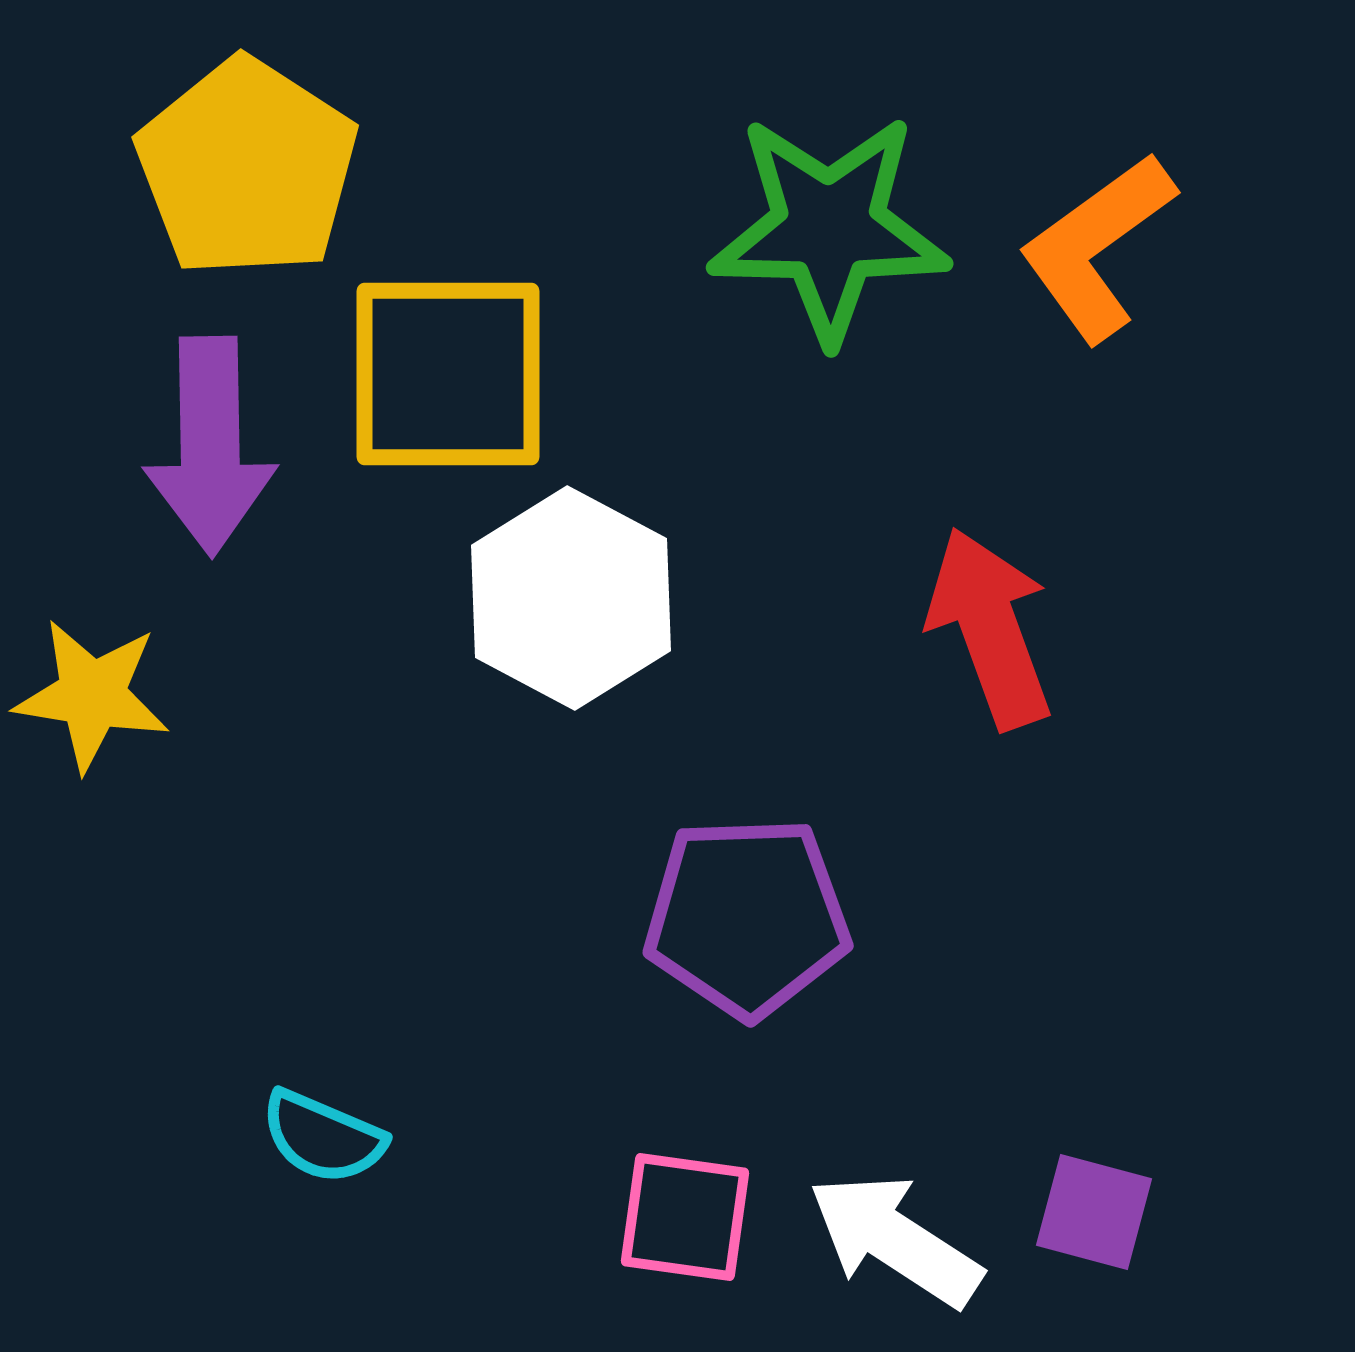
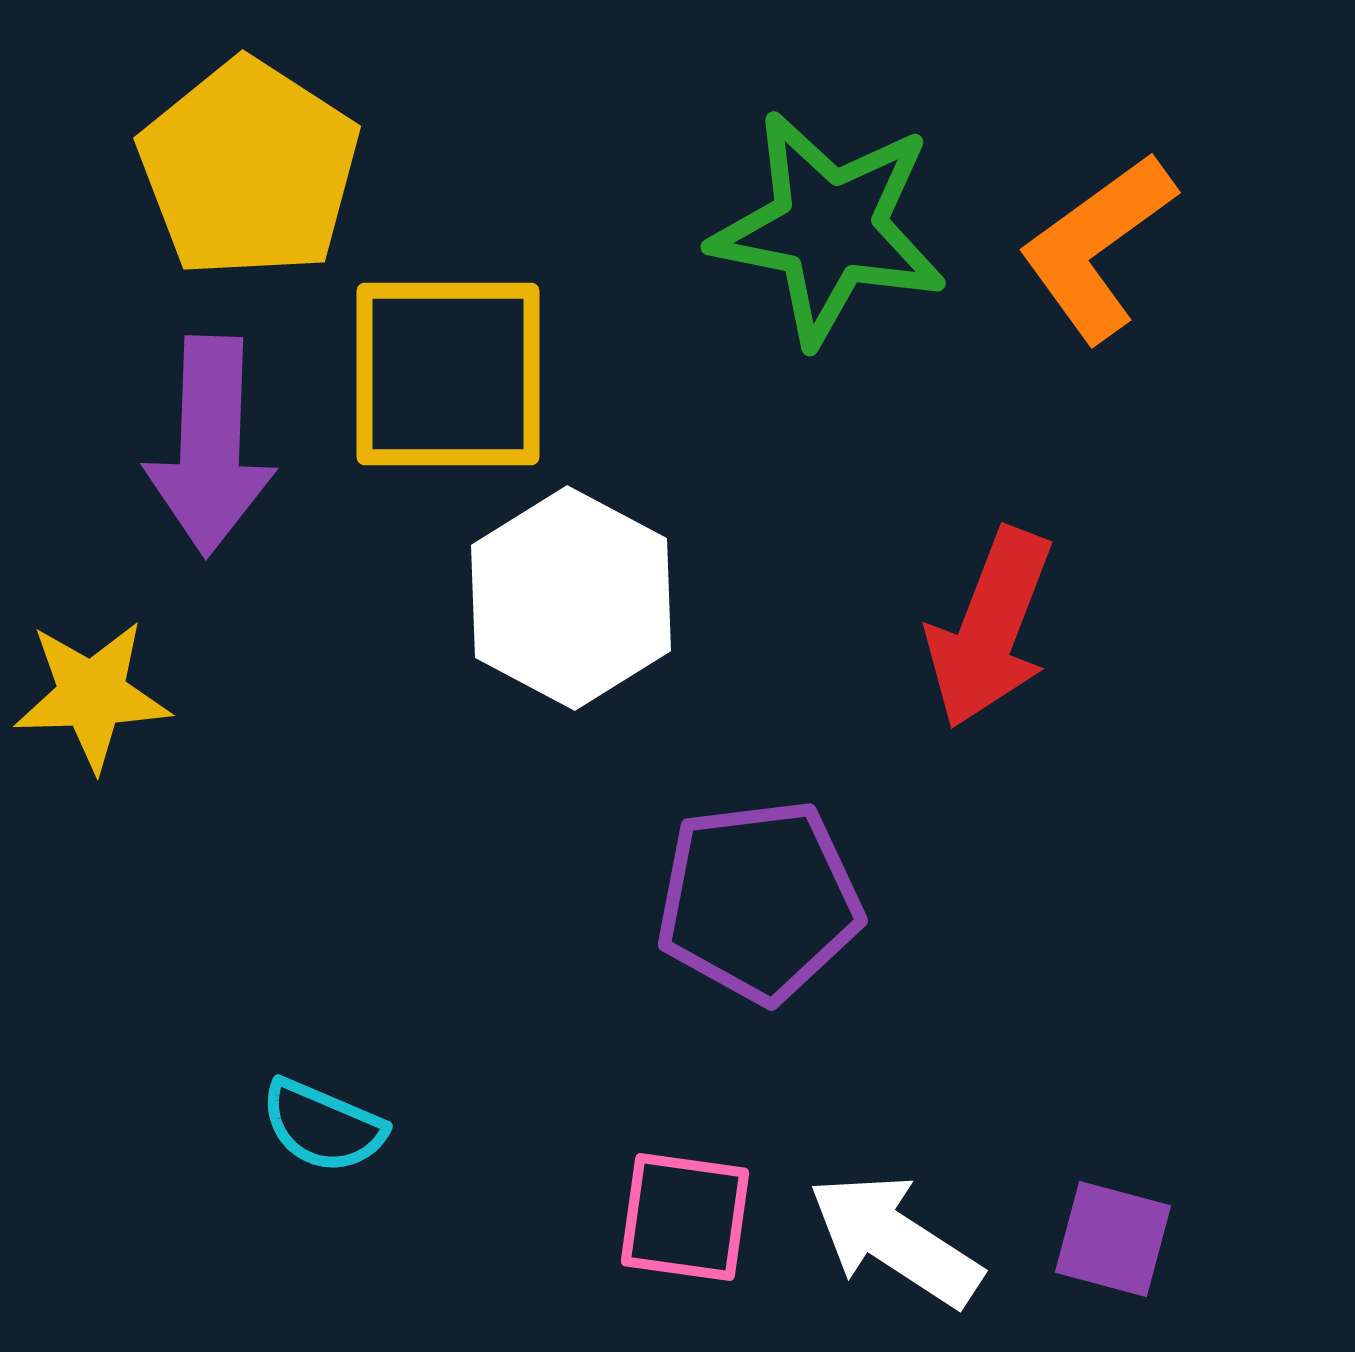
yellow pentagon: moved 2 px right, 1 px down
green star: rotated 10 degrees clockwise
purple arrow: rotated 3 degrees clockwise
red arrow: rotated 139 degrees counterclockwise
yellow star: rotated 11 degrees counterclockwise
purple pentagon: moved 12 px right, 16 px up; rotated 5 degrees counterclockwise
cyan semicircle: moved 11 px up
purple square: moved 19 px right, 27 px down
